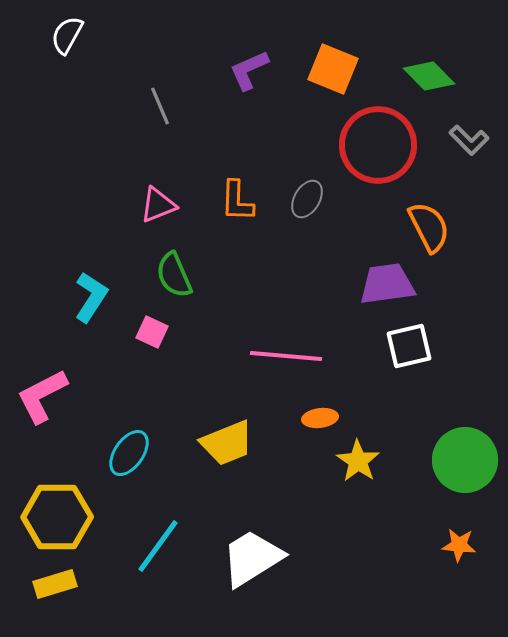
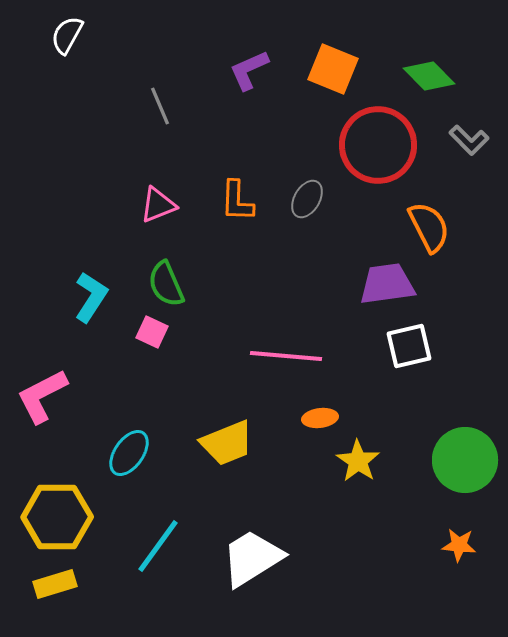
green semicircle: moved 8 px left, 9 px down
